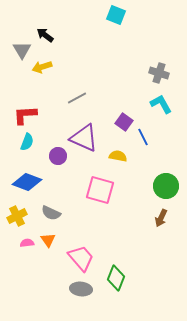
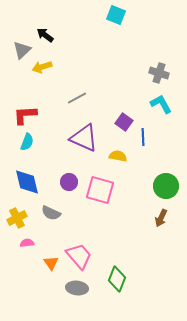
gray triangle: rotated 18 degrees clockwise
blue line: rotated 24 degrees clockwise
purple circle: moved 11 px right, 26 px down
blue diamond: rotated 56 degrees clockwise
yellow cross: moved 2 px down
orange triangle: moved 3 px right, 23 px down
pink trapezoid: moved 2 px left, 2 px up
green diamond: moved 1 px right, 1 px down
gray ellipse: moved 4 px left, 1 px up
